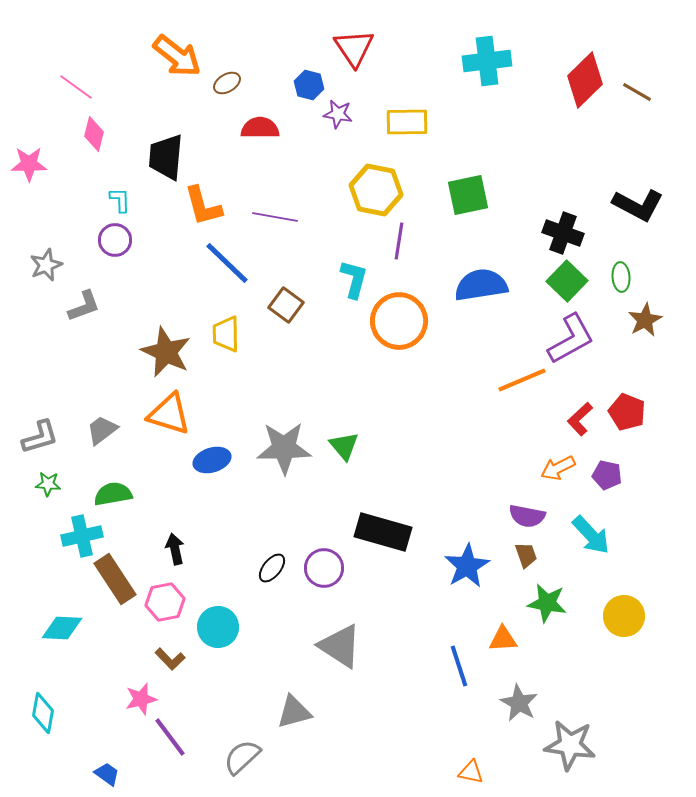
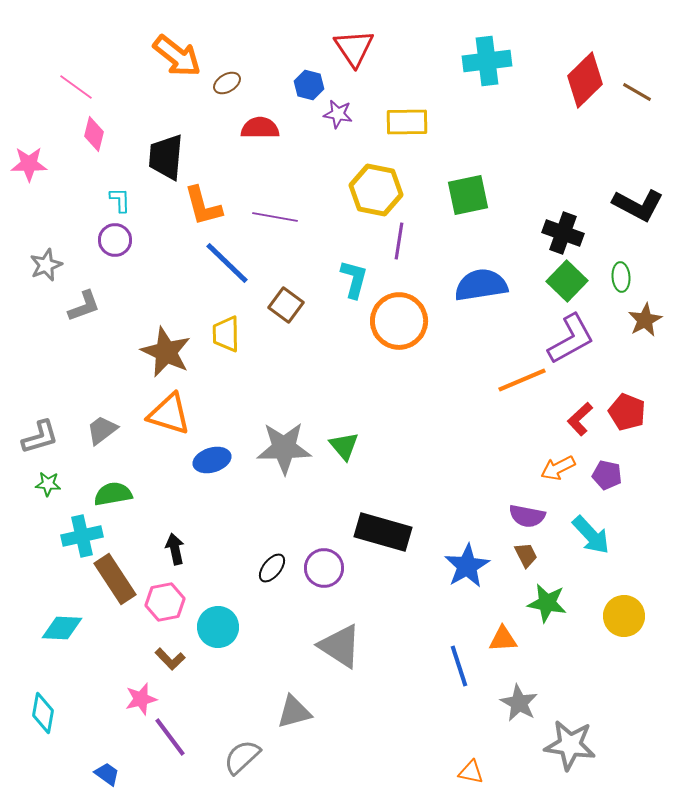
brown trapezoid at (526, 555): rotated 8 degrees counterclockwise
